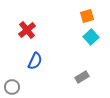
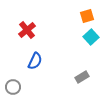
gray circle: moved 1 px right
